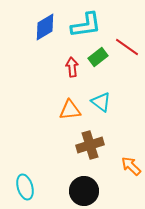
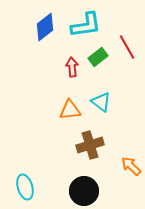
blue diamond: rotated 8 degrees counterclockwise
red line: rotated 25 degrees clockwise
